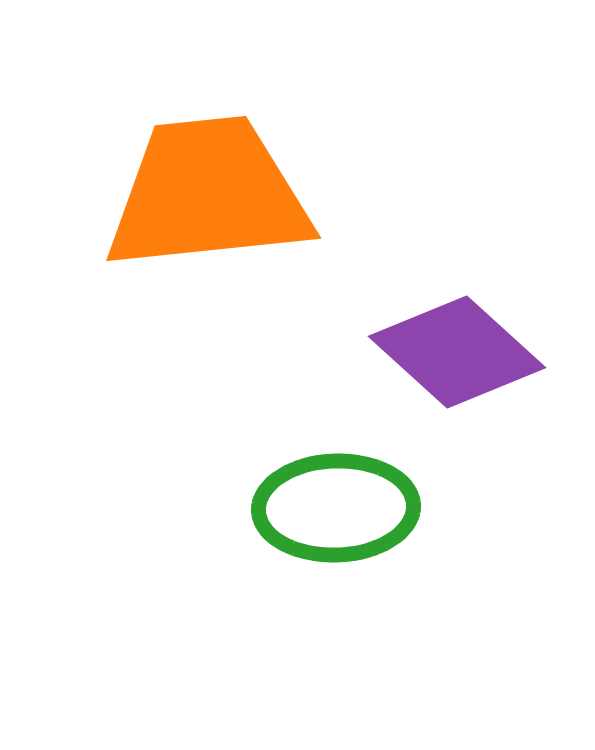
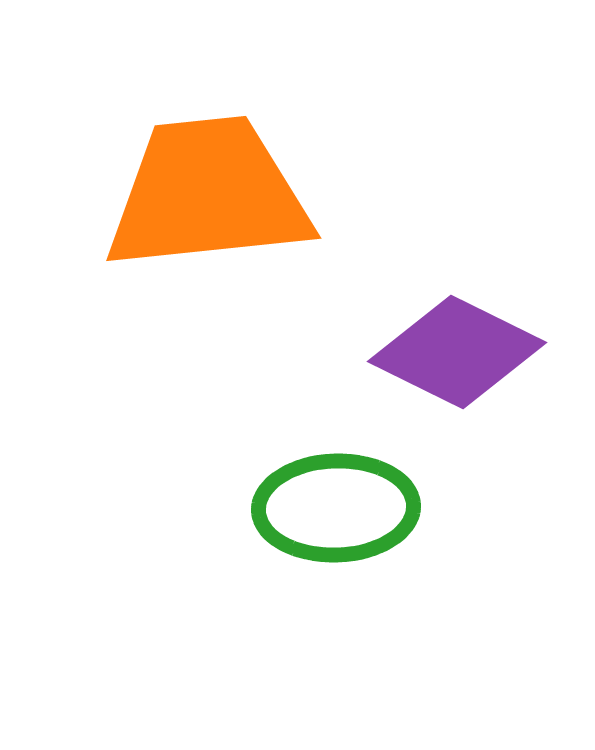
purple diamond: rotated 16 degrees counterclockwise
